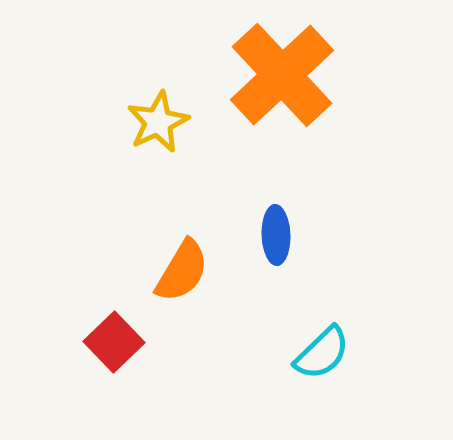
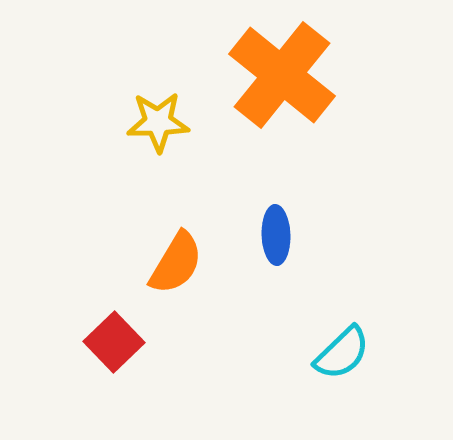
orange cross: rotated 8 degrees counterclockwise
yellow star: rotated 24 degrees clockwise
orange semicircle: moved 6 px left, 8 px up
cyan semicircle: moved 20 px right
